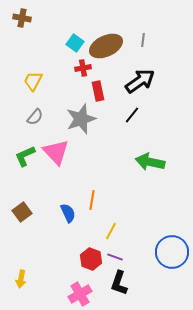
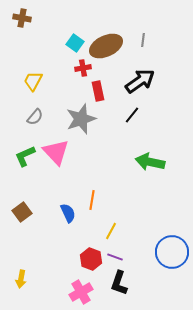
pink cross: moved 1 px right, 2 px up
